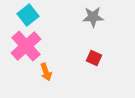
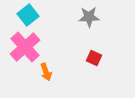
gray star: moved 4 px left
pink cross: moved 1 px left, 1 px down
